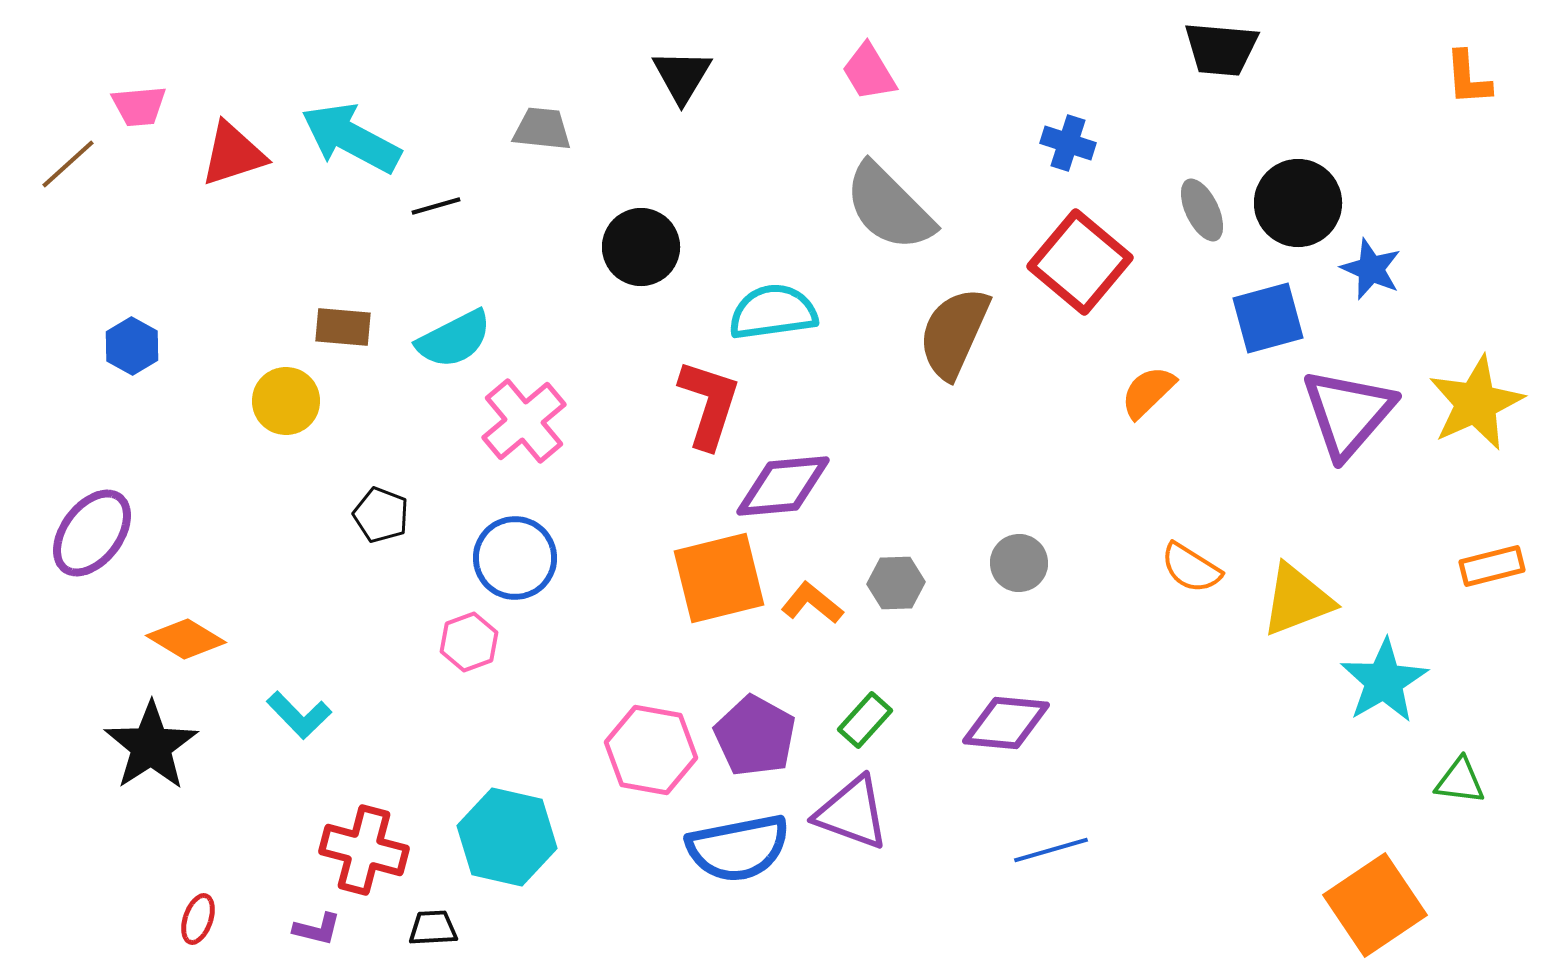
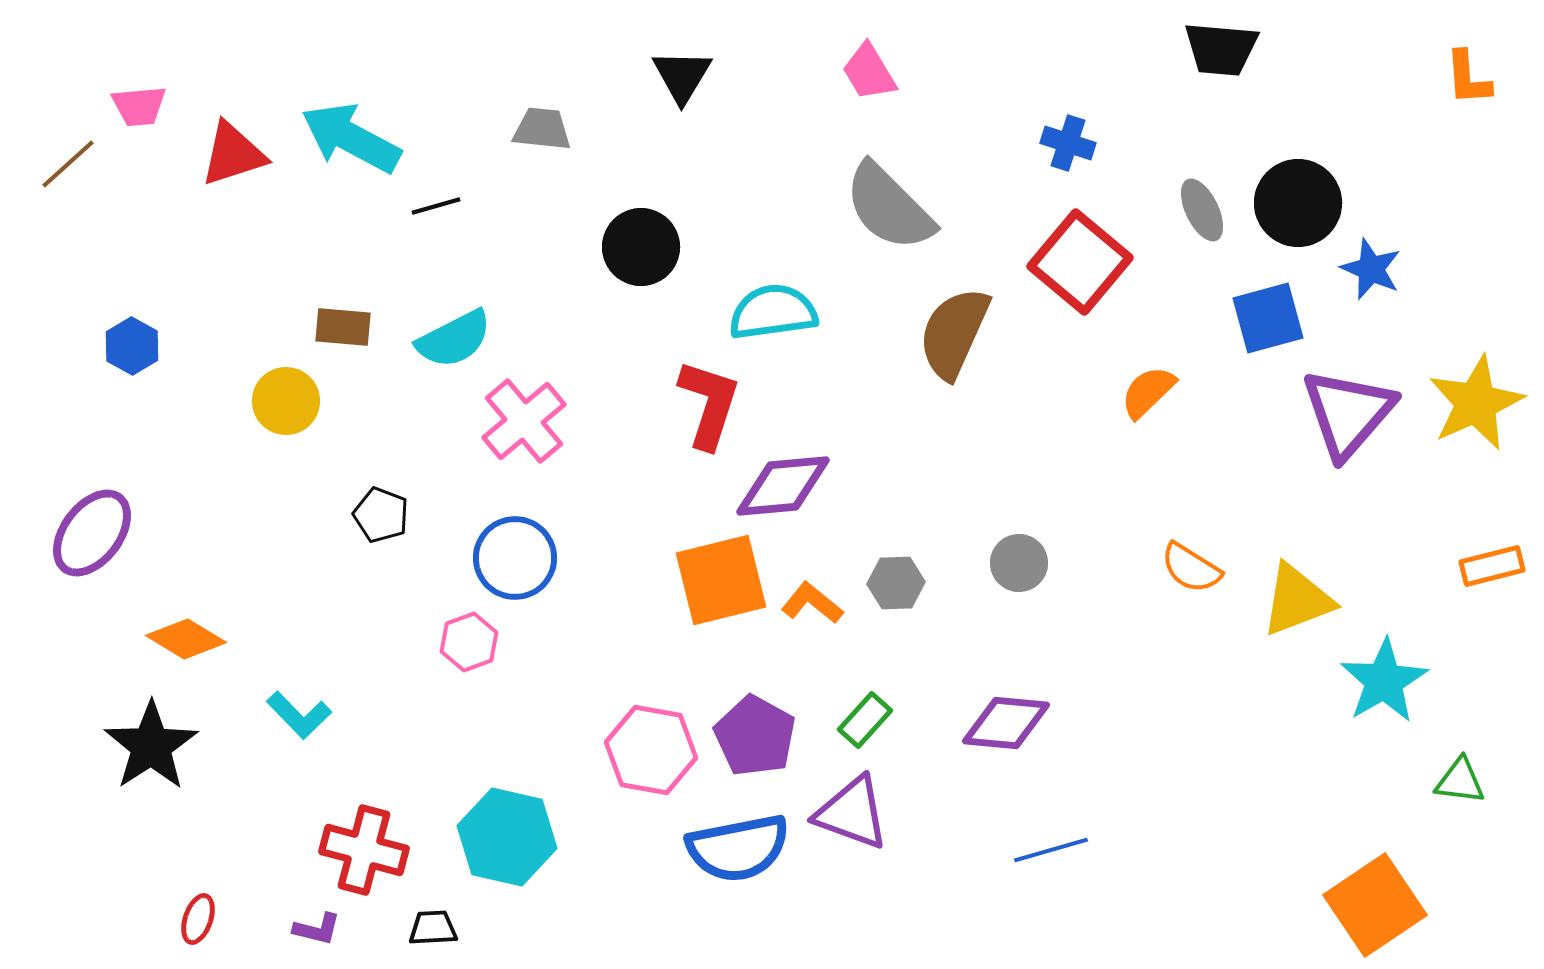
orange square at (719, 578): moved 2 px right, 2 px down
